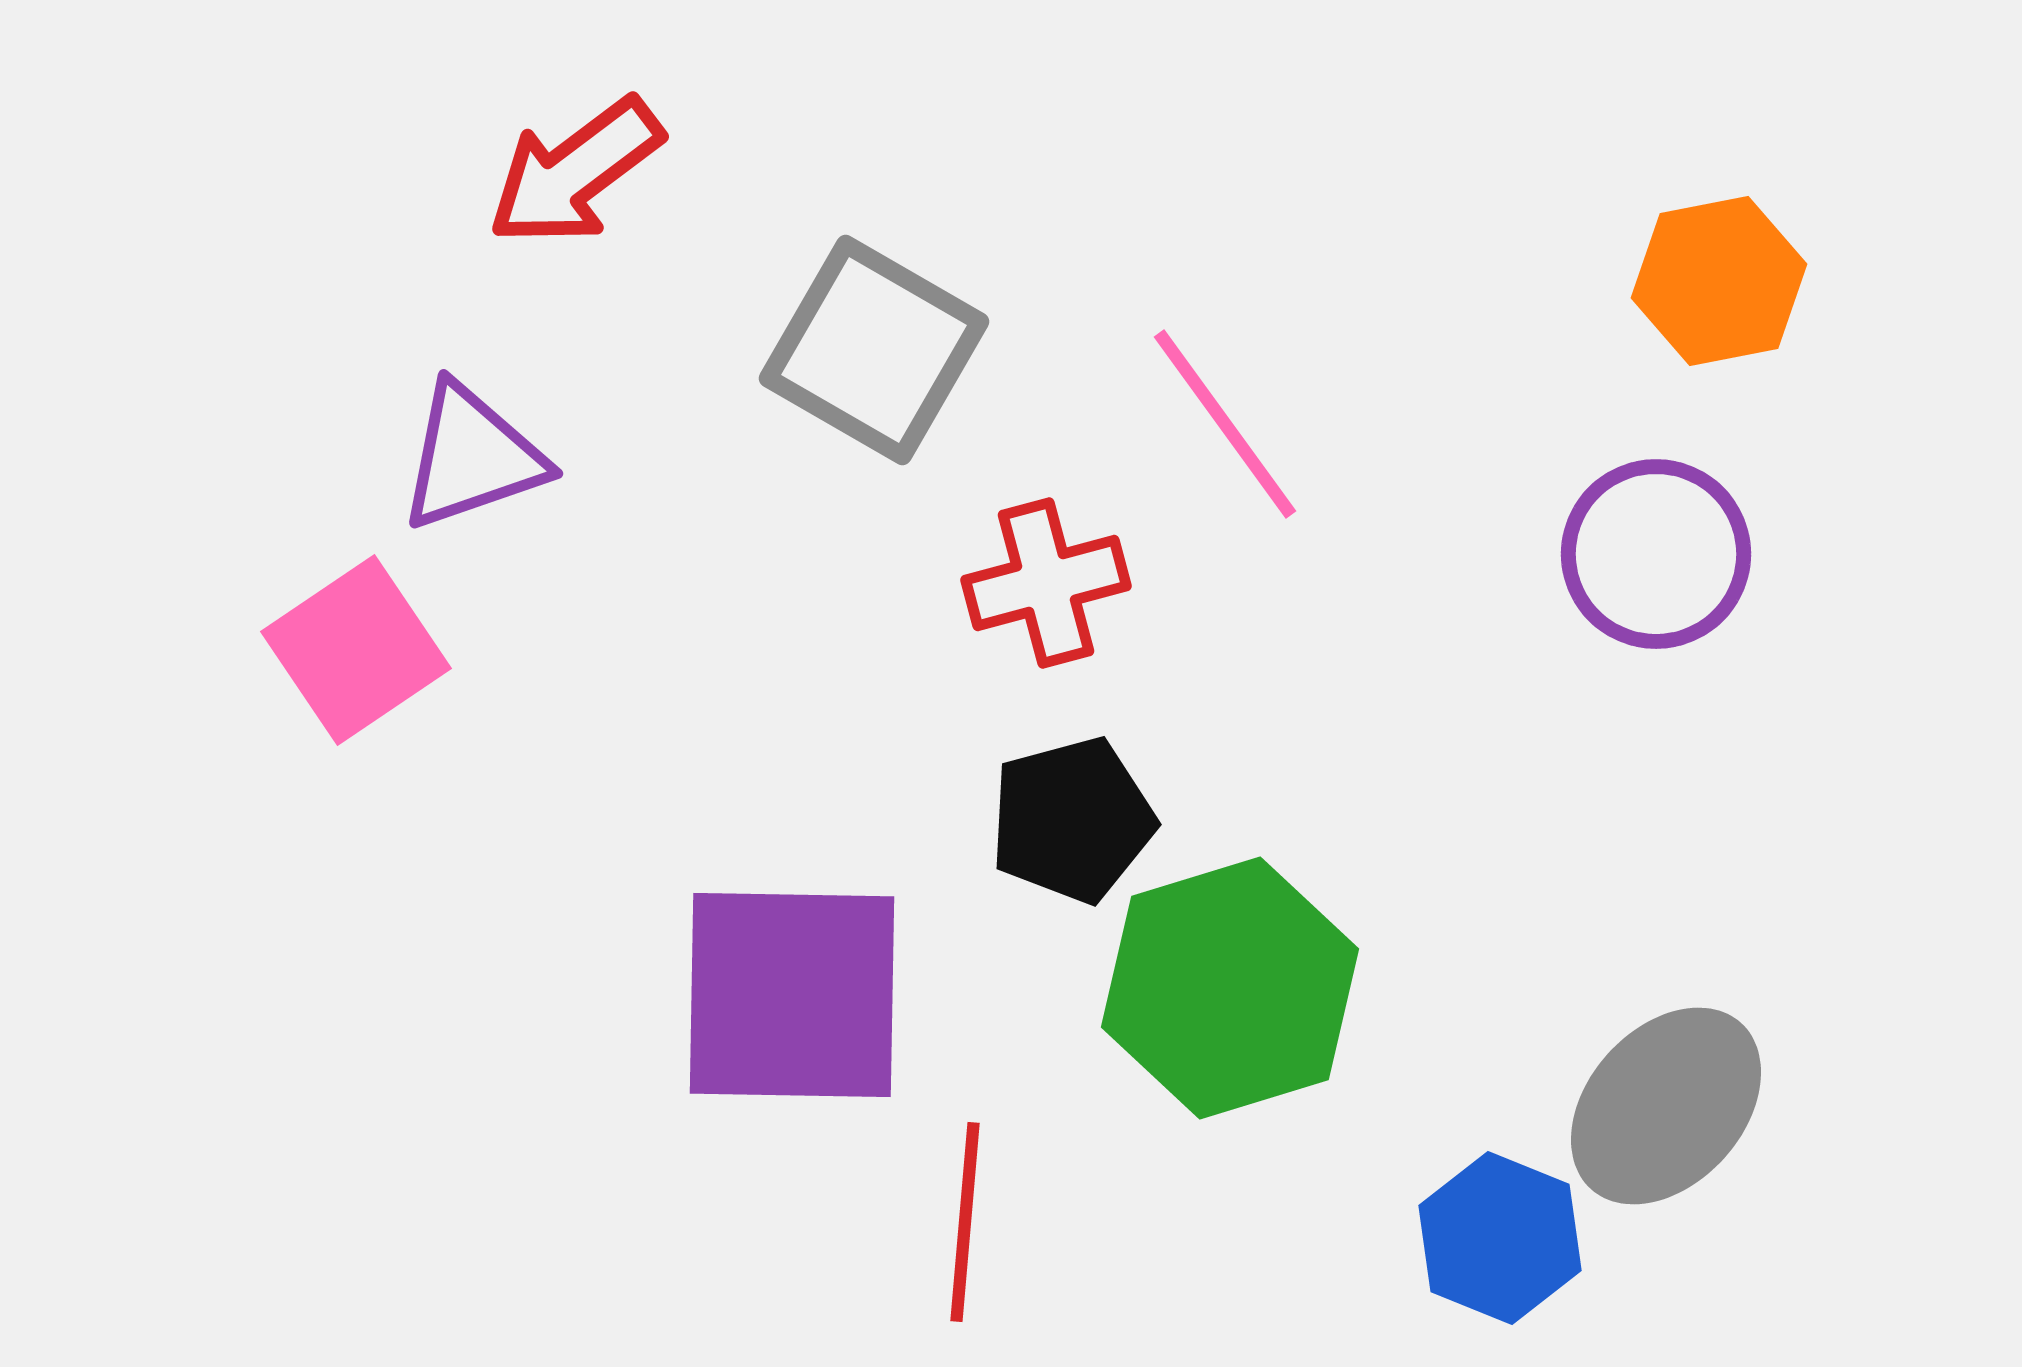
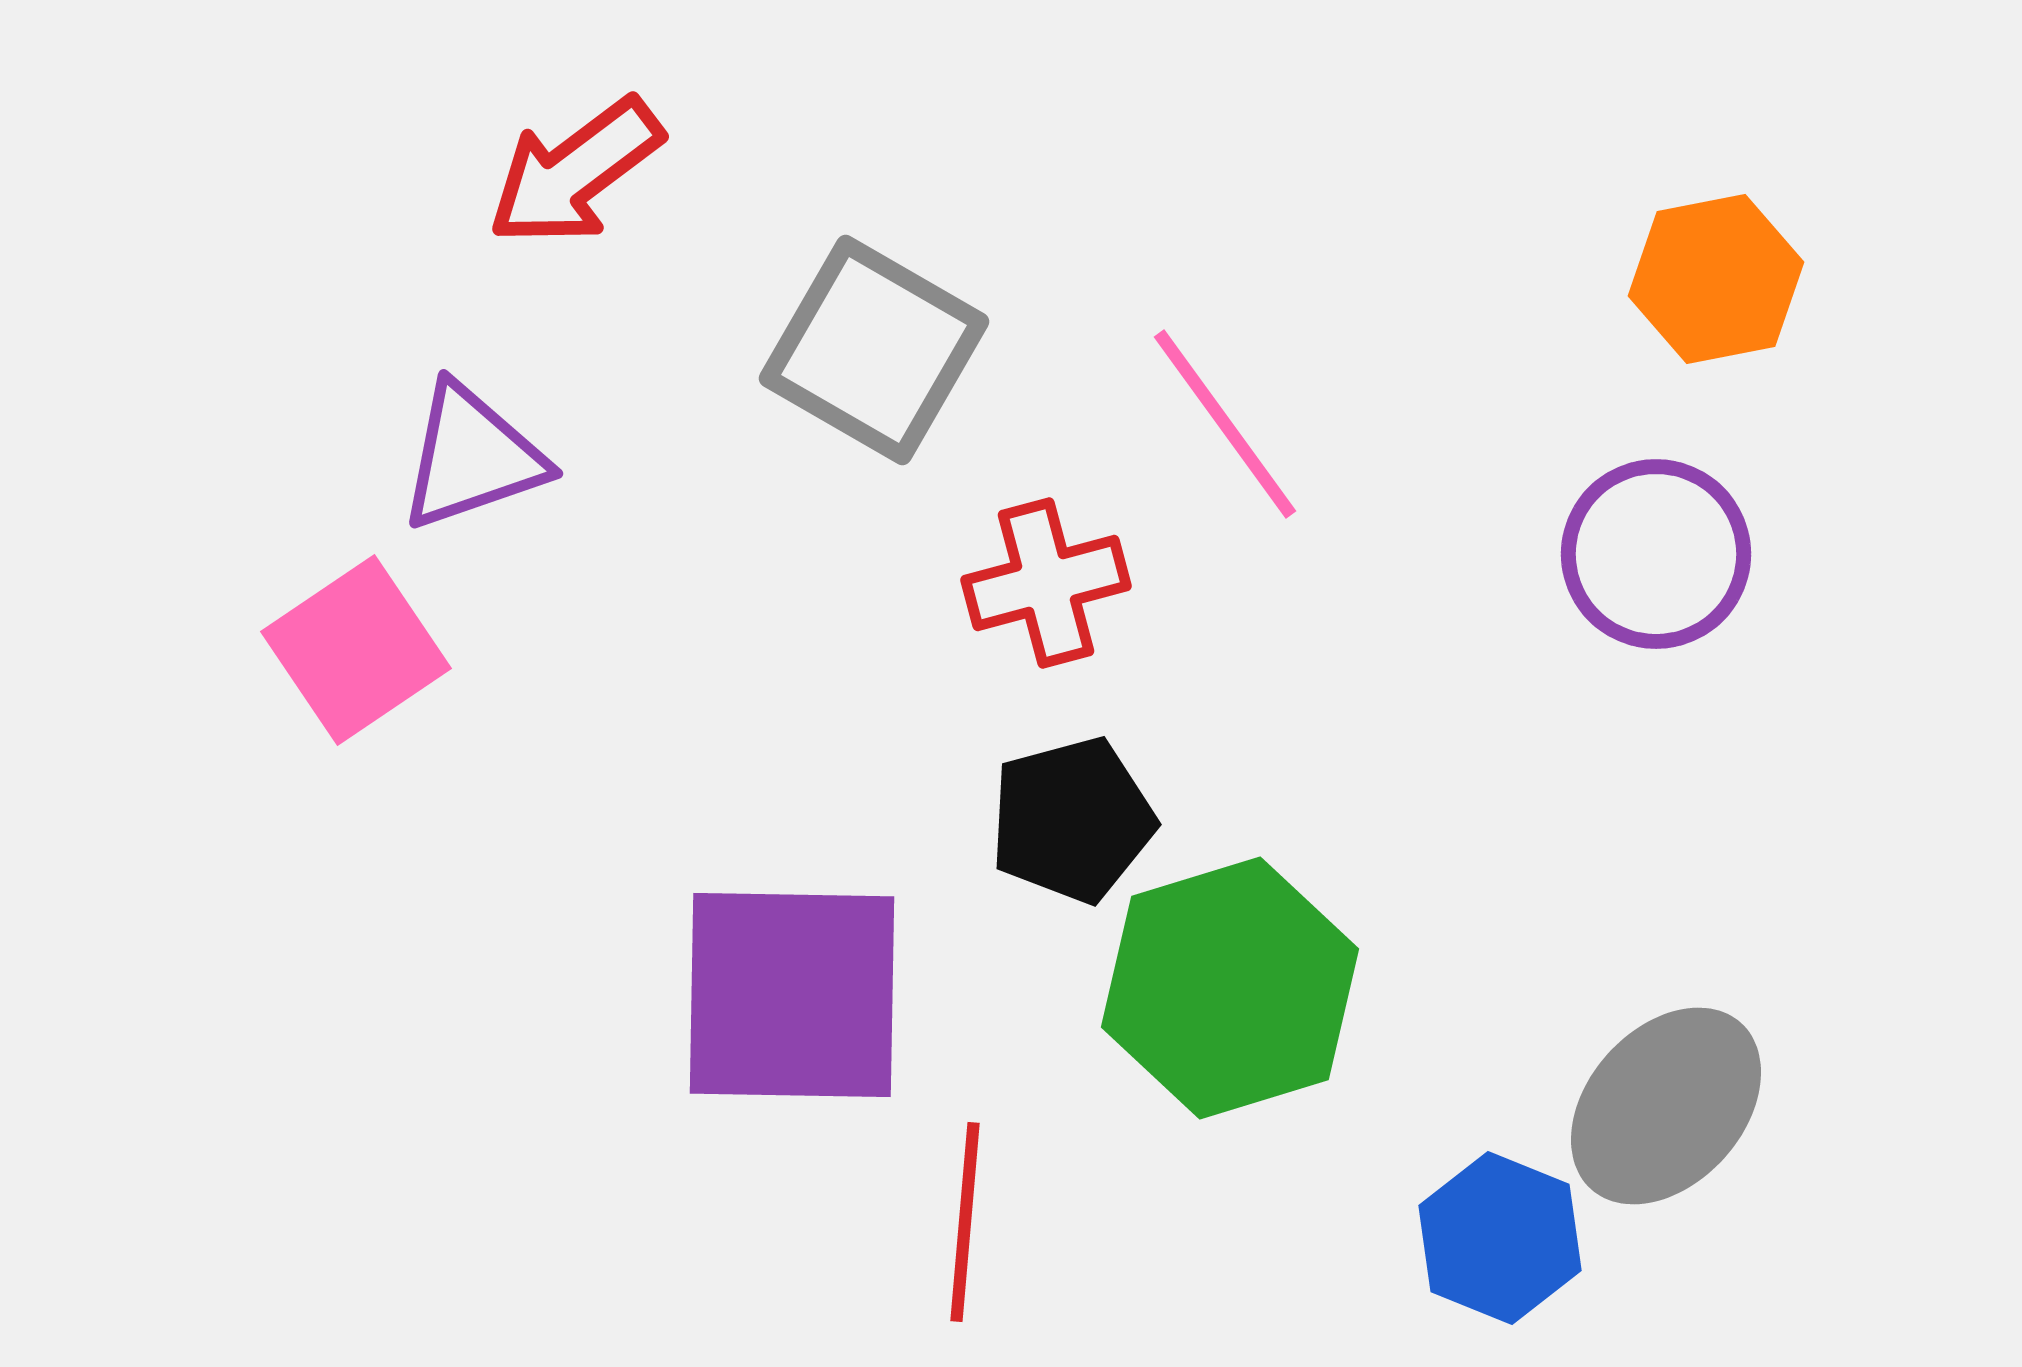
orange hexagon: moved 3 px left, 2 px up
